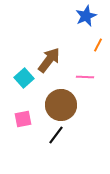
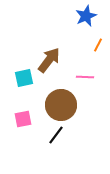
cyan square: rotated 30 degrees clockwise
